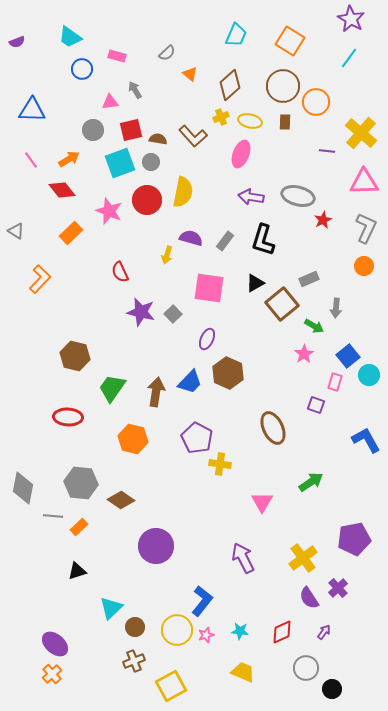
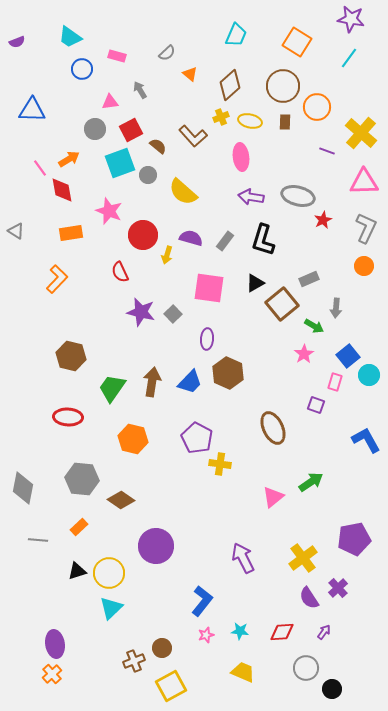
purple star at (351, 19): rotated 20 degrees counterclockwise
orange square at (290, 41): moved 7 px right, 1 px down
gray arrow at (135, 90): moved 5 px right
orange circle at (316, 102): moved 1 px right, 5 px down
gray circle at (93, 130): moved 2 px right, 1 px up
red square at (131, 130): rotated 15 degrees counterclockwise
brown semicircle at (158, 139): moved 7 px down; rotated 30 degrees clockwise
purple line at (327, 151): rotated 14 degrees clockwise
pink ellipse at (241, 154): moved 3 px down; rotated 28 degrees counterclockwise
pink line at (31, 160): moved 9 px right, 8 px down
gray circle at (151, 162): moved 3 px left, 13 px down
red diamond at (62, 190): rotated 28 degrees clockwise
yellow semicircle at (183, 192): rotated 120 degrees clockwise
red circle at (147, 200): moved 4 px left, 35 px down
orange rectangle at (71, 233): rotated 35 degrees clockwise
orange L-shape at (40, 279): moved 17 px right
purple ellipse at (207, 339): rotated 20 degrees counterclockwise
brown hexagon at (75, 356): moved 4 px left
brown arrow at (156, 392): moved 4 px left, 10 px up
gray hexagon at (81, 483): moved 1 px right, 4 px up
pink triangle at (262, 502): moved 11 px right, 5 px up; rotated 20 degrees clockwise
gray line at (53, 516): moved 15 px left, 24 px down
brown circle at (135, 627): moved 27 px right, 21 px down
yellow circle at (177, 630): moved 68 px left, 57 px up
red diamond at (282, 632): rotated 20 degrees clockwise
purple ellipse at (55, 644): rotated 40 degrees clockwise
